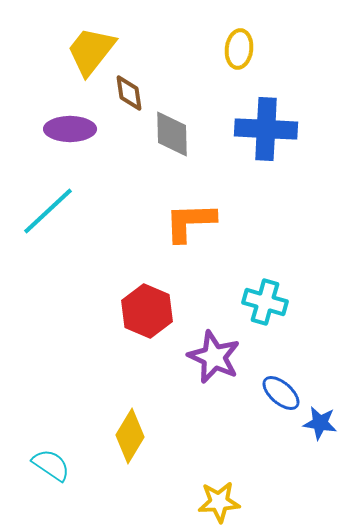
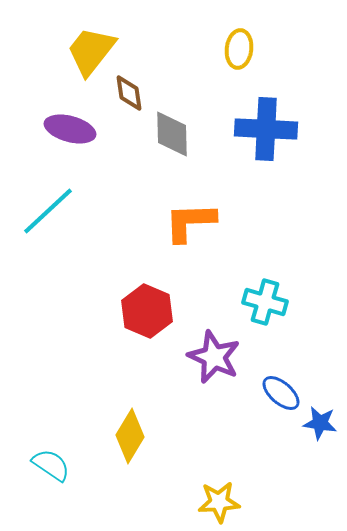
purple ellipse: rotated 15 degrees clockwise
